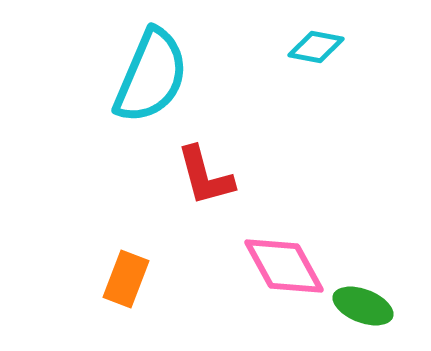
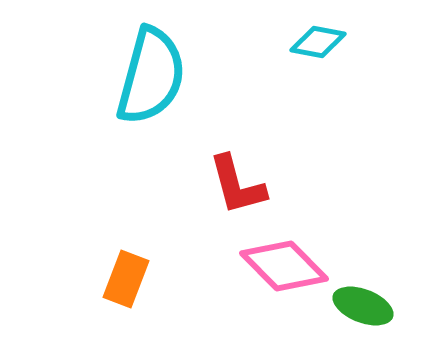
cyan diamond: moved 2 px right, 5 px up
cyan semicircle: rotated 8 degrees counterclockwise
red L-shape: moved 32 px right, 9 px down
pink diamond: rotated 16 degrees counterclockwise
